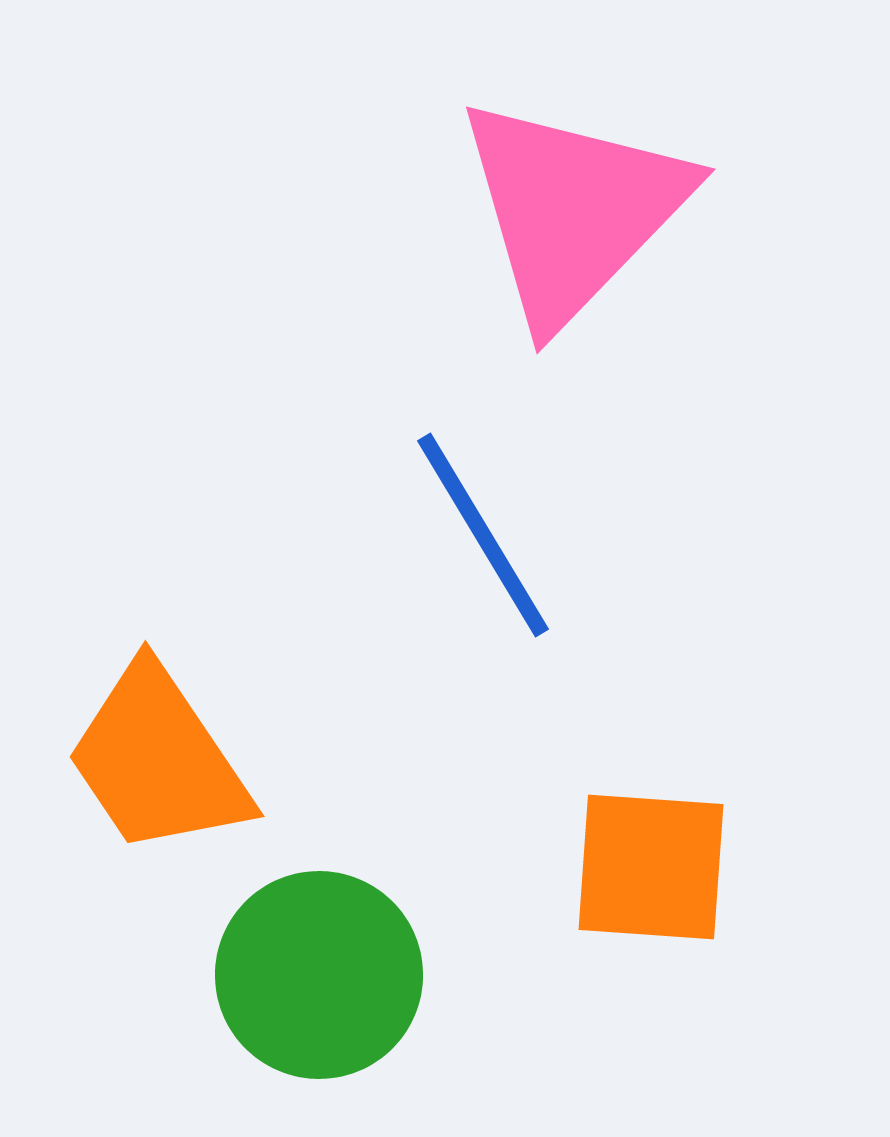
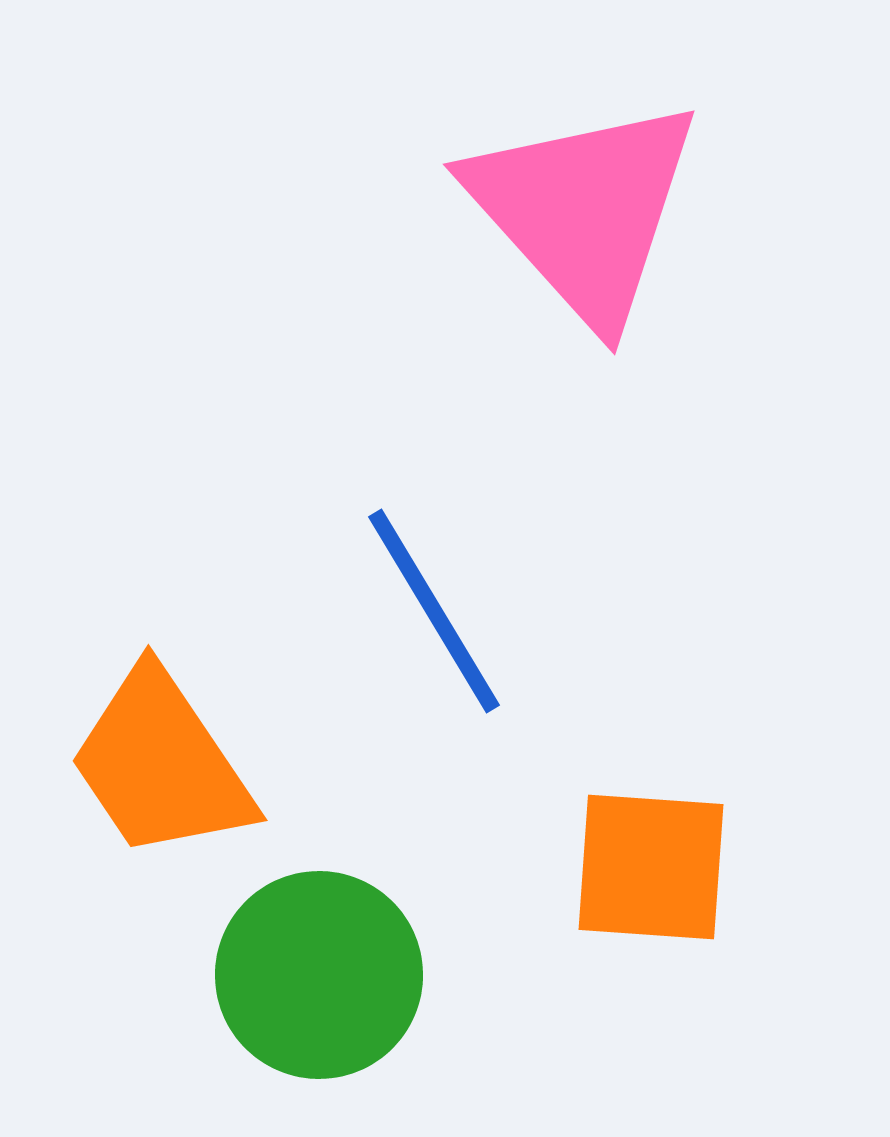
pink triangle: moved 11 px right; rotated 26 degrees counterclockwise
blue line: moved 49 px left, 76 px down
orange trapezoid: moved 3 px right, 4 px down
